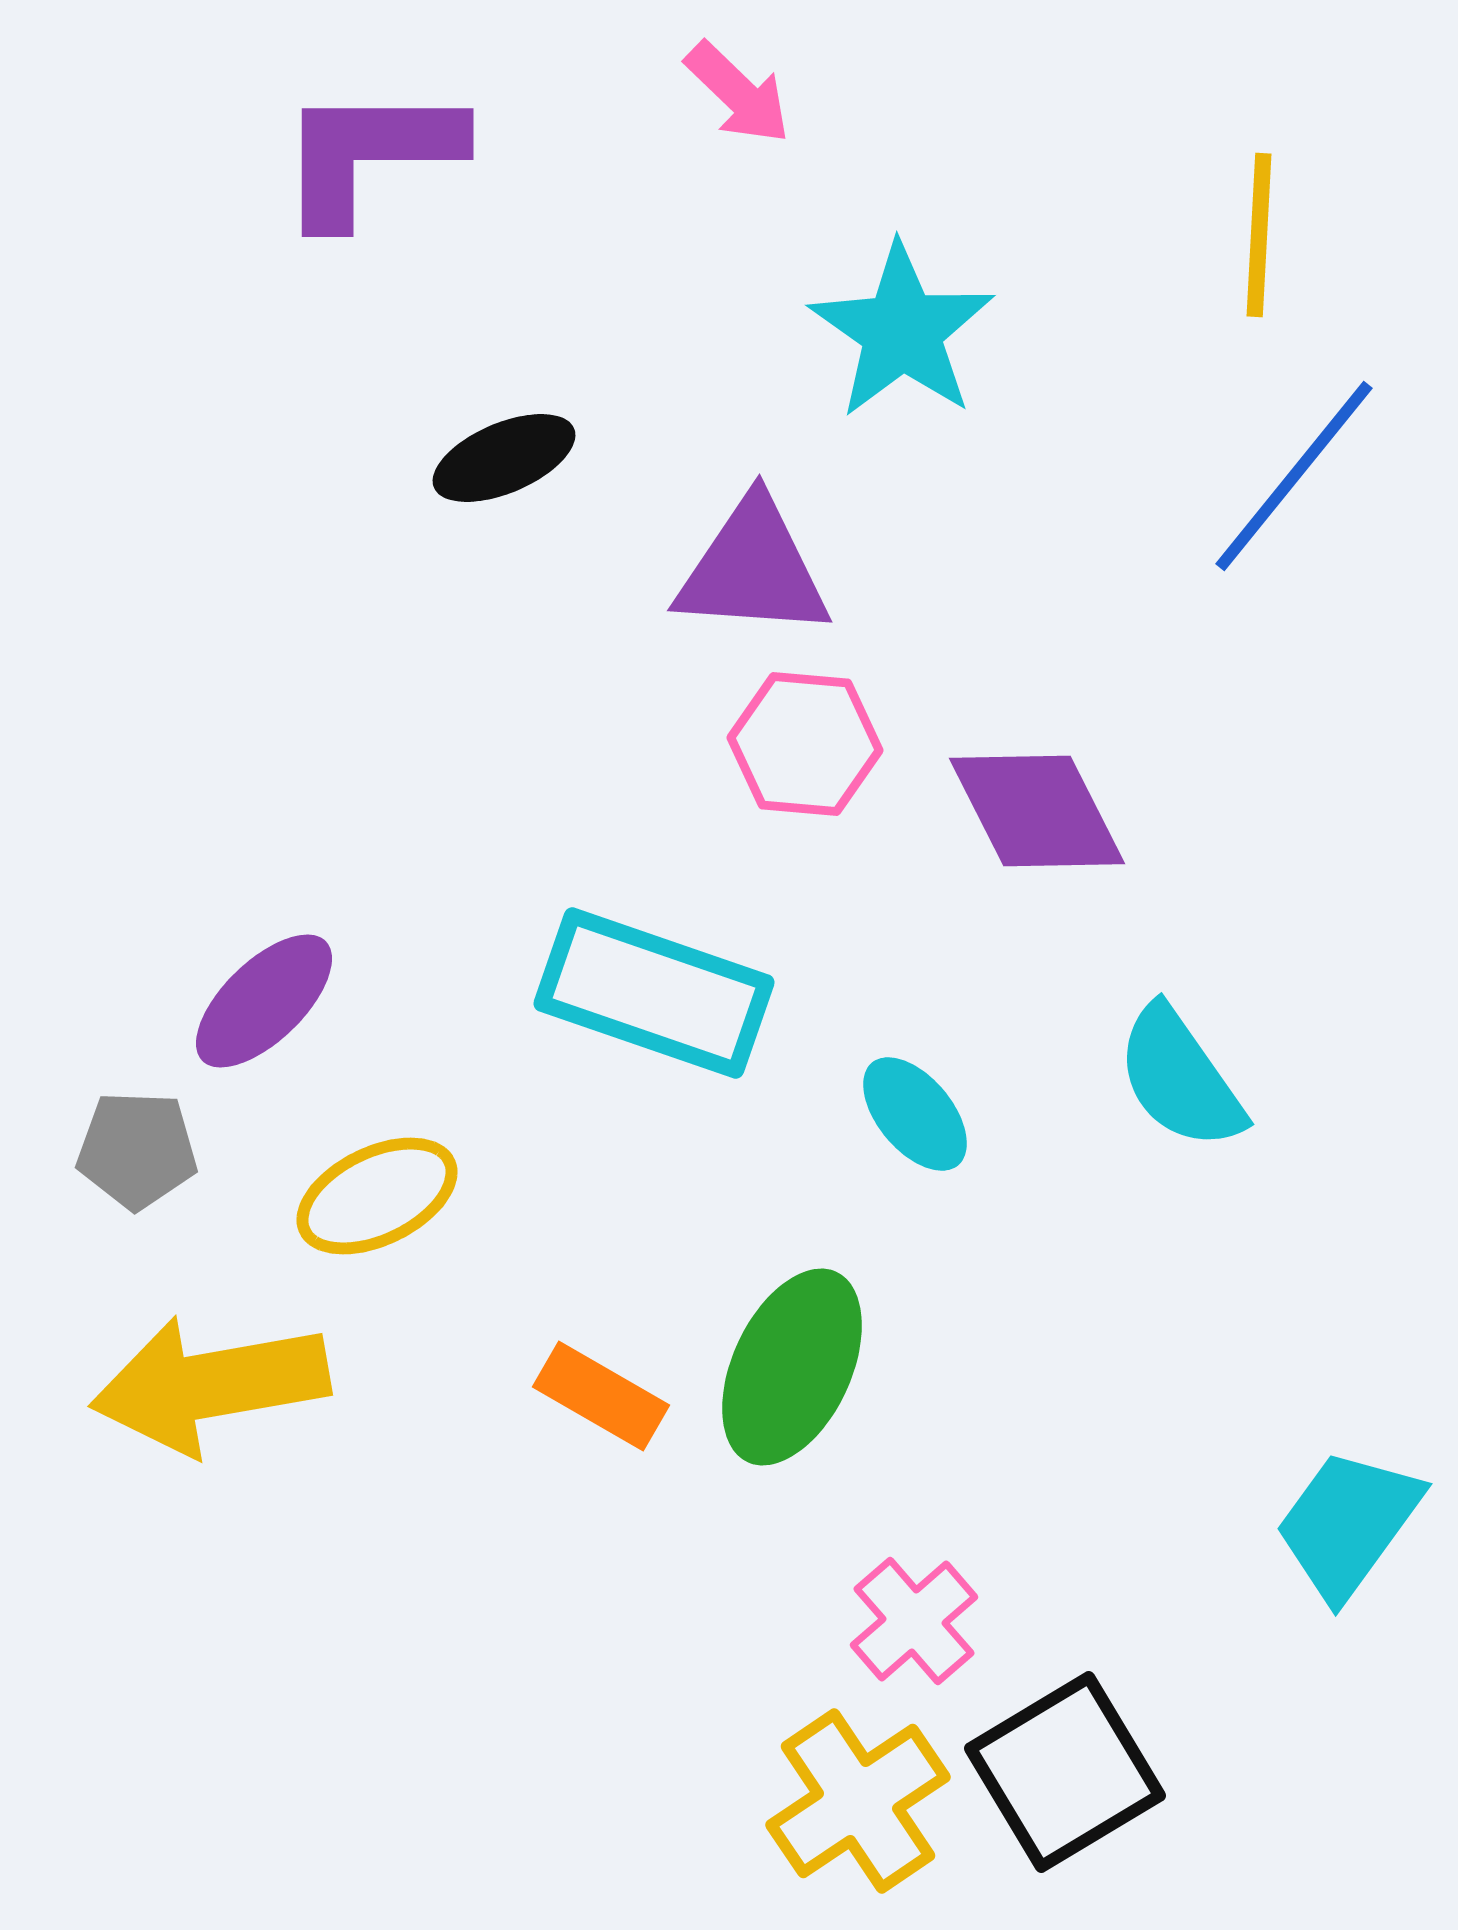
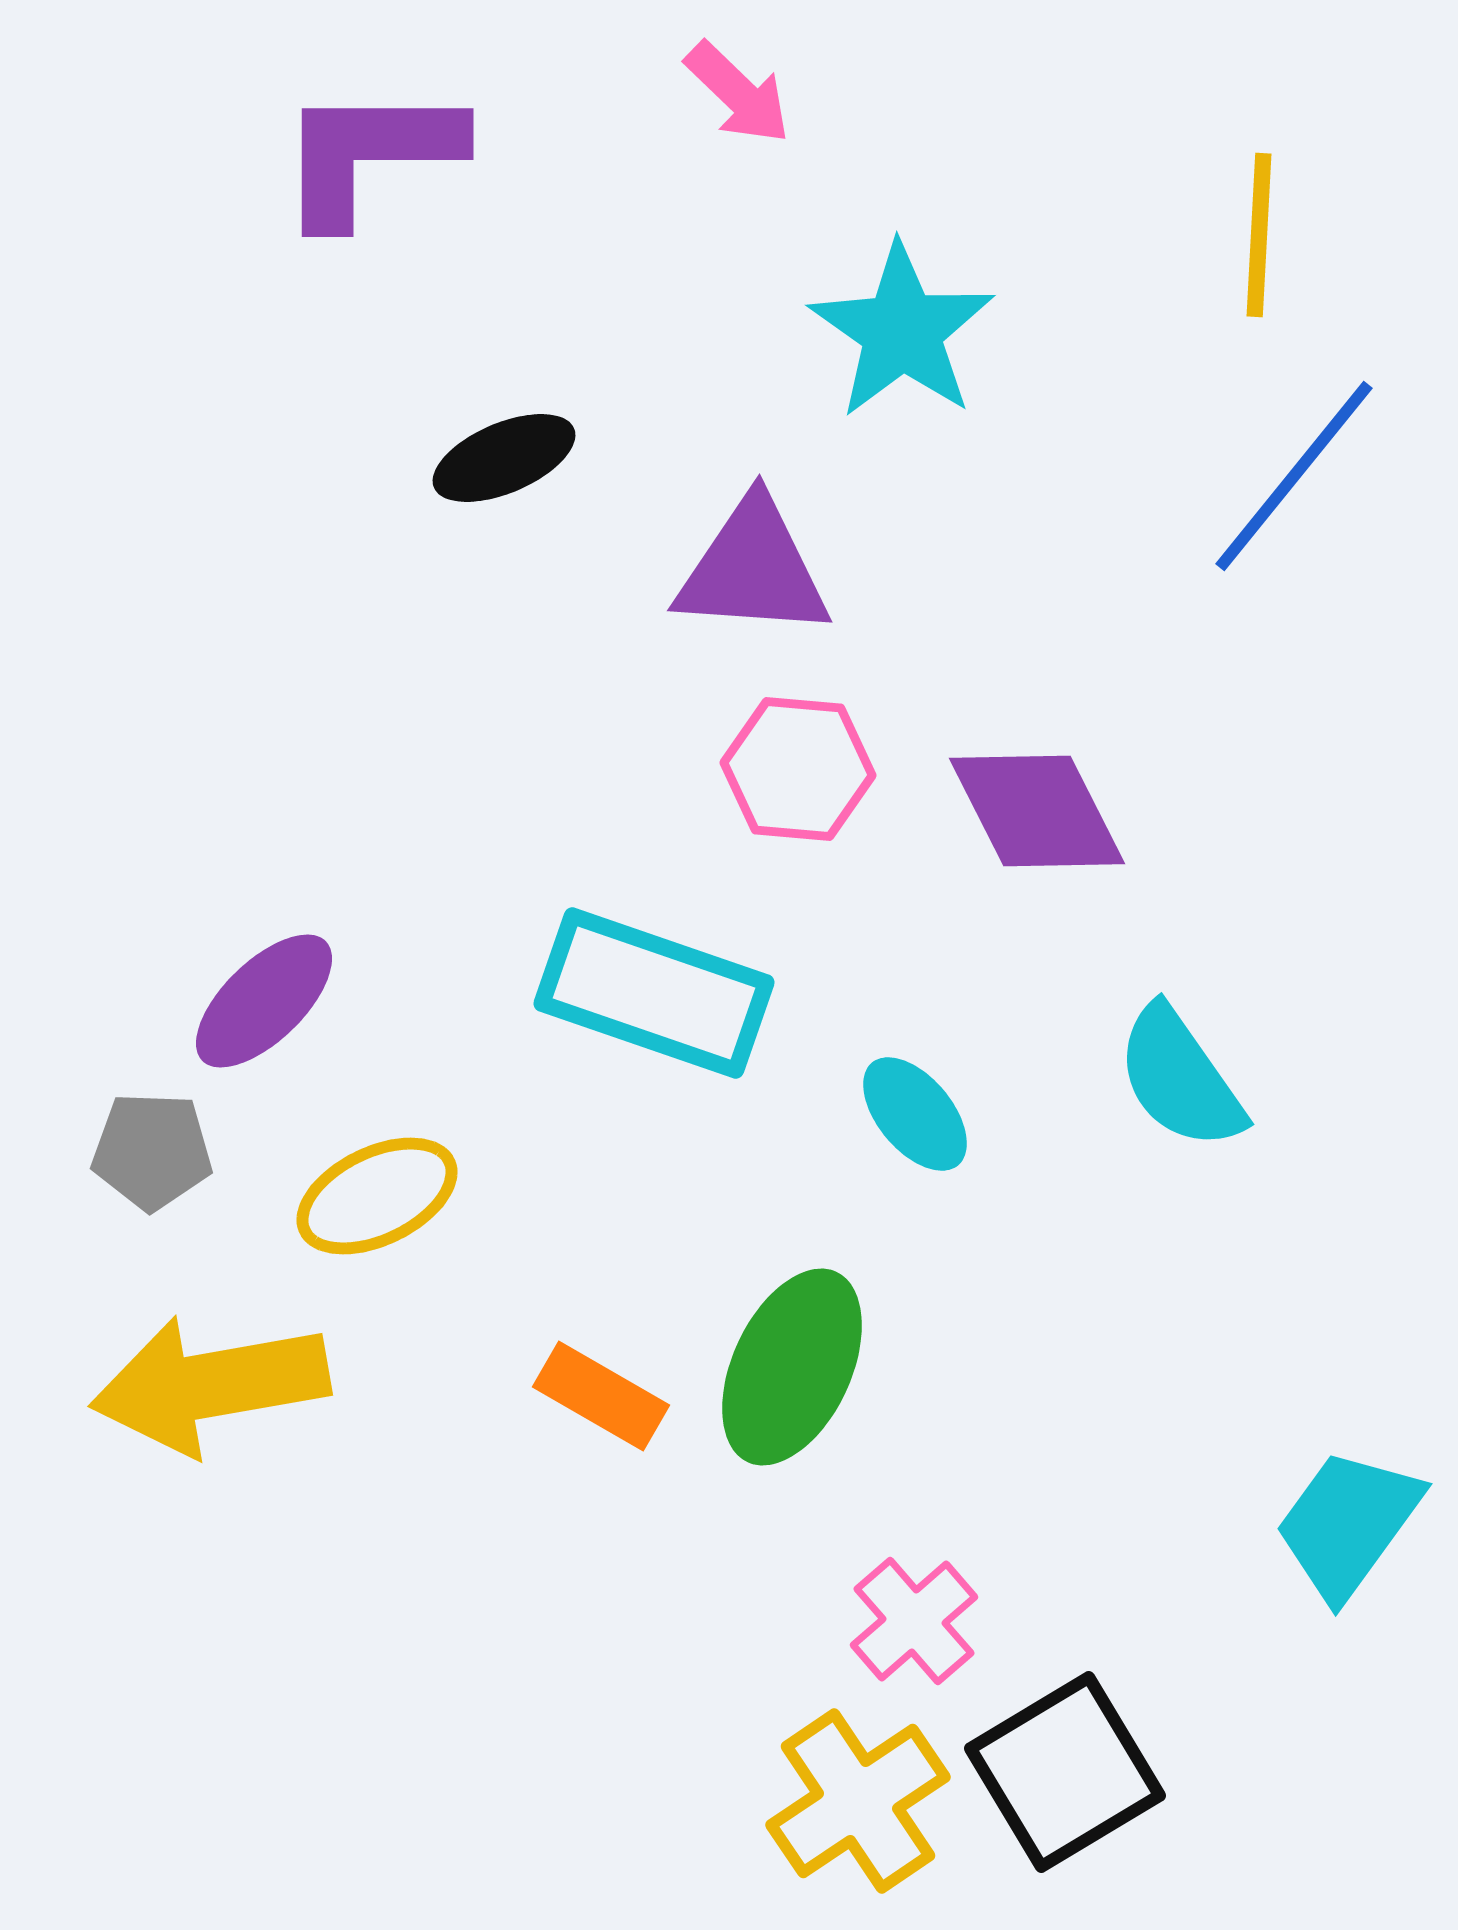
pink hexagon: moved 7 px left, 25 px down
gray pentagon: moved 15 px right, 1 px down
